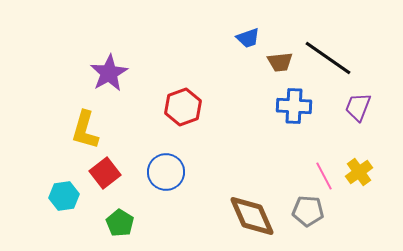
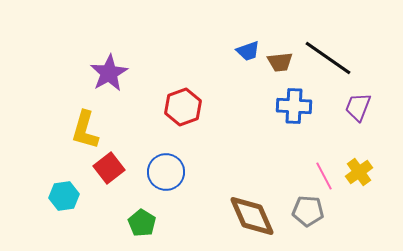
blue trapezoid: moved 13 px down
red square: moved 4 px right, 5 px up
green pentagon: moved 22 px right
